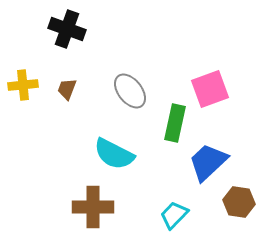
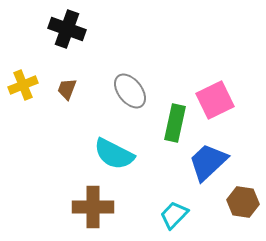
yellow cross: rotated 16 degrees counterclockwise
pink square: moved 5 px right, 11 px down; rotated 6 degrees counterclockwise
brown hexagon: moved 4 px right
